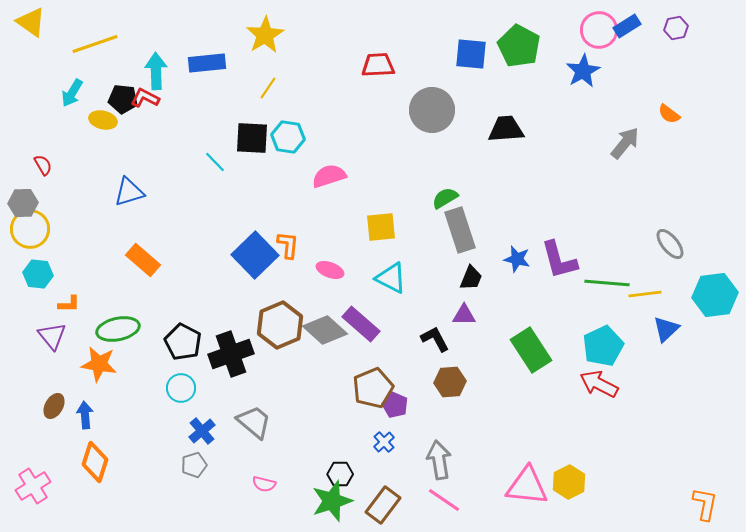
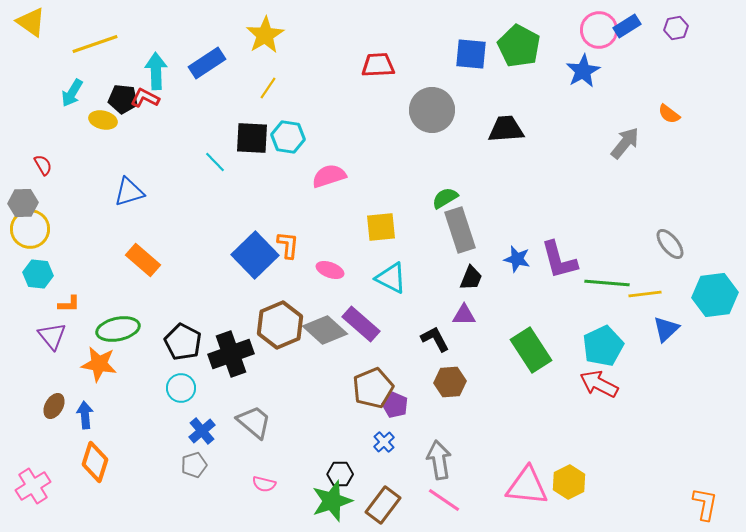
blue rectangle at (207, 63): rotated 27 degrees counterclockwise
